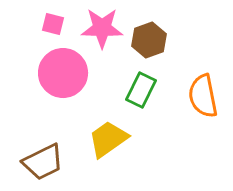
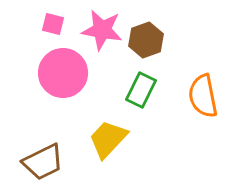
pink star: moved 2 px down; rotated 9 degrees clockwise
brown hexagon: moved 3 px left
yellow trapezoid: rotated 12 degrees counterclockwise
